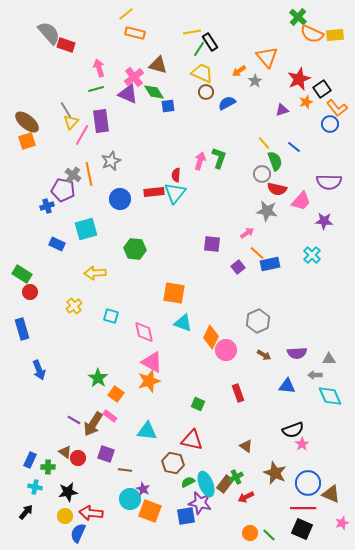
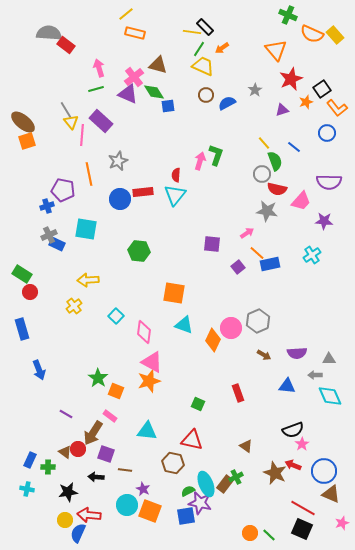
green cross at (298, 17): moved 10 px left, 2 px up; rotated 18 degrees counterclockwise
yellow line at (192, 32): rotated 18 degrees clockwise
gray semicircle at (49, 33): rotated 45 degrees counterclockwise
yellow rectangle at (335, 35): rotated 54 degrees clockwise
black rectangle at (210, 42): moved 5 px left, 15 px up; rotated 12 degrees counterclockwise
red rectangle at (66, 45): rotated 18 degrees clockwise
orange triangle at (267, 57): moved 9 px right, 7 px up
orange arrow at (239, 71): moved 17 px left, 23 px up
yellow trapezoid at (202, 73): moved 1 px right, 7 px up
red star at (299, 79): moved 8 px left
gray star at (255, 81): moved 9 px down
brown circle at (206, 92): moved 3 px down
purple rectangle at (101, 121): rotated 40 degrees counterclockwise
brown ellipse at (27, 122): moved 4 px left
yellow triangle at (71, 122): rotated 21 degrees counterclockwise
blue circle at (330, 124): moved 3 px left, 9 px down
pink line at (82, 135): rotated 25 degrees counterclockwise
green L-shape at (219, 158): moved 3 px left, 3 px up
gray star at (111, 161): moved 7 px right
gray cross at (73, 175): moved 24 px left, 60 px down; rotated 28 degrees clockwise
red rectangle at (154, 192): moved 11 px left
cyan triangle at (175, 193): moved 2 px down
cyan square at (86, 229): rotated 25 degrees clockwise
green hexagon at (135, 249): moved 4 px right, 2 px down
cyan cross at (312, 255): rotated 12 degrees clockwise
yellow arrow at (95, 273): moved 7 px left, 7 px down
cyan square at (111, 316): moved 5 px right; rotated 28 degrees clockwise
cyan triangle at (183, 323): moved 1 px right, 2 px down
pink diamond at (144, 332): rotated 20 degrees clockwise
orange diamond at (211, 337): moved 2 px right, 3 px down
pink circle at (226, 350): moved 5 px right, 22 px up
orange square at (116, 394): moved 3 px up; rotated 14 degrees counterclockwise
purple line at (74, 420): moved 8 px left, 6 px up
brown arrow at (93, 424): moved 9 px down
red circle at (78, 458): moved 9 px up
green semicircle at (188, 482): moved 9 px down
blue circle at (308, 483): moved 16 px right, 12 px up
cyan cross at (35, 487): moved 8 px left, 2 px down
red arrow at (246, 497): moved 47 px right, 32 px up; rotated 49 degrees clockwise
cyan circle at (130, 499): moved 3 px left, 6 px down
red line at (303, 508): rotated 30 degrees clockwise
black arrow at (26, 512): moved 70 px right, 35 px up; rotated 126 degrees counterclockwise
red arrow at (91, 513): moved 2 px left, 2 px down
yellow circle at (65, 516): moved 4 px down
